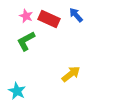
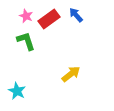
red rectangle: rotated 60 degrees counterclockwise
green L-shape: rotated 100 degrees clockwise
